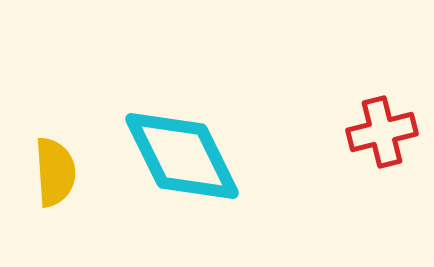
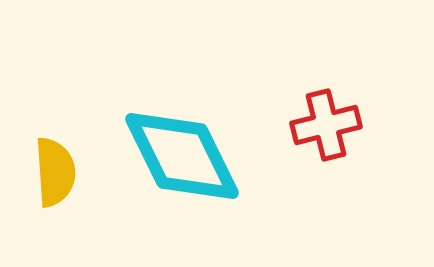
red cross: moved 56 px left, 7 px up
